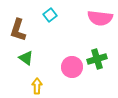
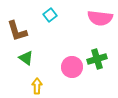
brown L-shape: moved 1 px left, 1 px down; rotated 35 degrees counterclockwise
